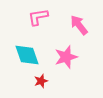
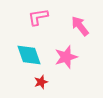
pink arrow: moved 1 px right, 1 px down
cyan diamond: moved 2 px right
red star: moved 1 px down
